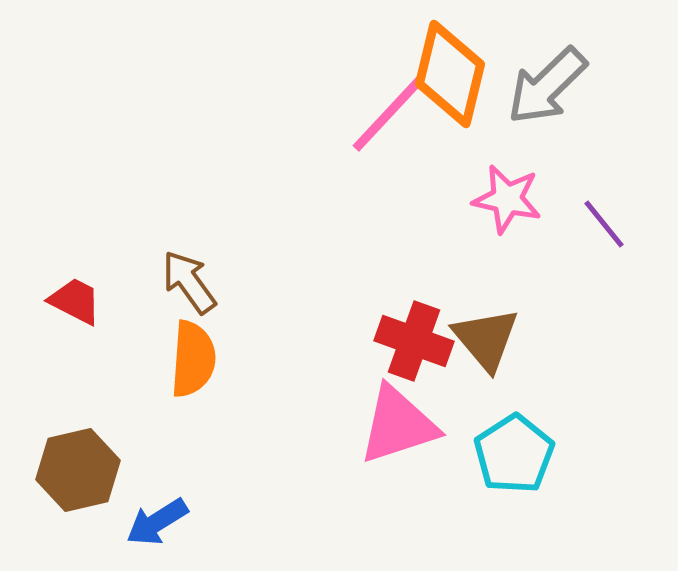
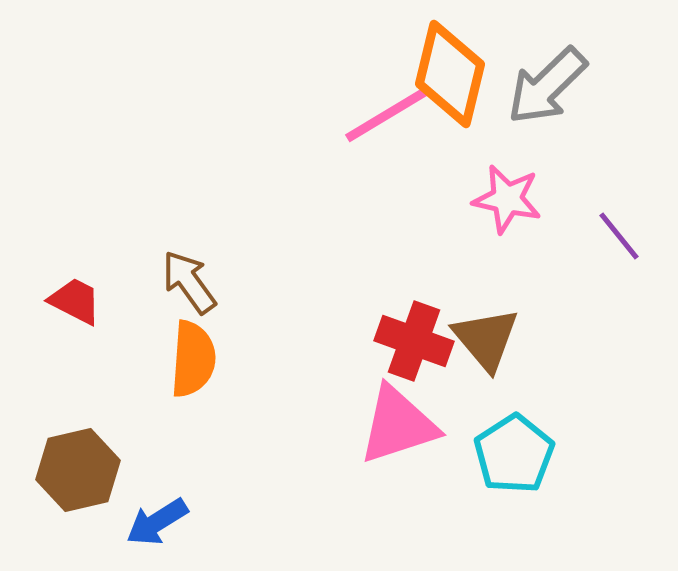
pink line: rotated 16 degrees clockwise
purple line: moved 15 px right, 12 px down
